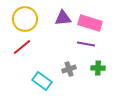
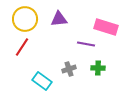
purple triangle: moved 4 px left, 1 px down
pink rectangle: moved 16 px right, 4 px down
red line: rotated 18 degrees counterclockwise
